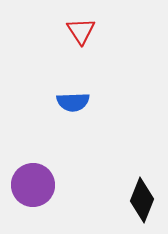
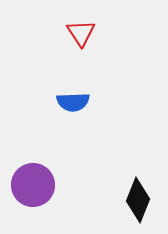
red triangle: moved 2 px down
black diamond: moved 4 px left
